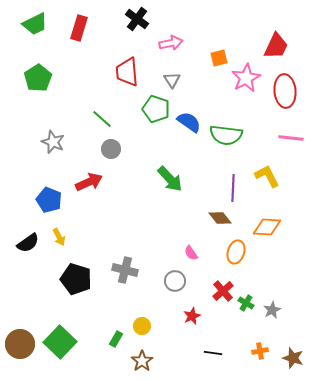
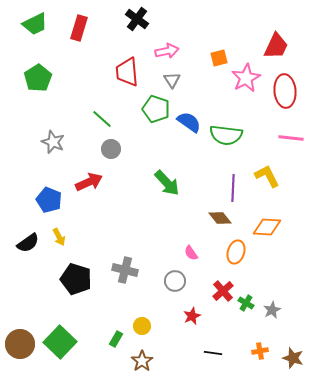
pink arrow at (171, 43): moved 4 px left, 8 px down
green arrow at (170, 179): moved 3 px left, 4 px down
